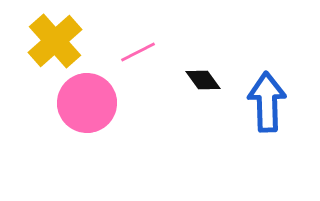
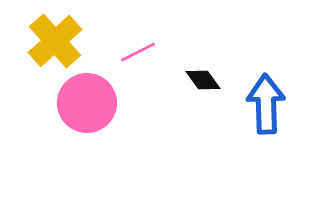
blue arrow: moved 1 px left, 2 px down
